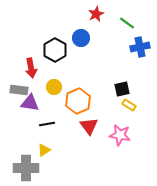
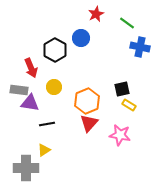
blue cross: rotated 24 degrees clockwise
red arrow: rotated 12 degrees counterclockwise
orange hexagon: moved 9 px right
red triangle: moved 3 px up; rotated 18 degrees clockwise
